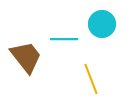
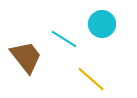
cyan line: rotated 32 degrees clockwise
yellow line: rotated 28 degrees counterclockwise
